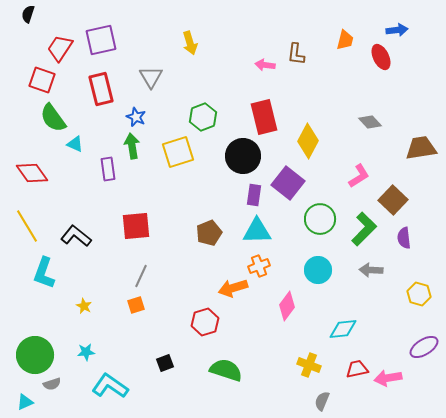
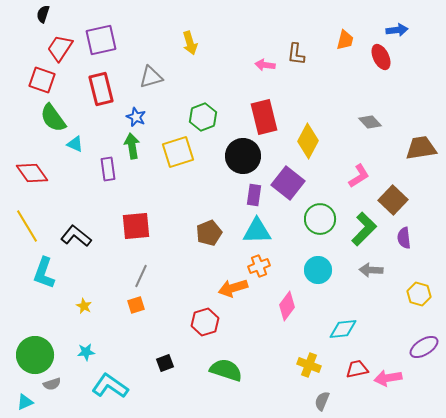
black semicircle at (28, 14): moved 15 px right
gray triangle at (151, 77): rotated 45 degrees clockwise
